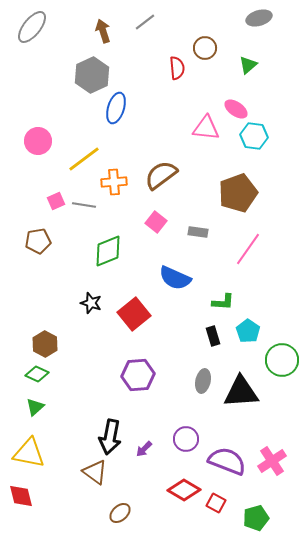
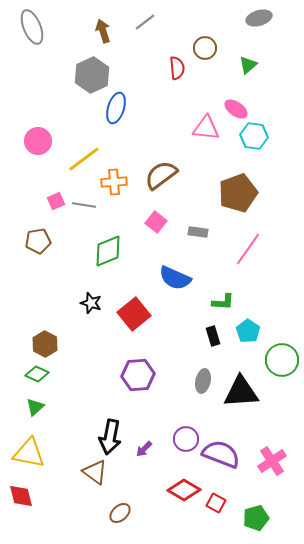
gray ellipse at (32, 27): rotated 60 degrees counterclockwise
purple semicircle at (227, 461): moved 6 px left, 7 px up
